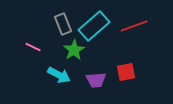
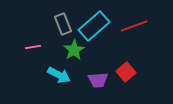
pink line: rotated 35 degrees counterclockwise
red square: rotated 30 degrees counterclockwise
purple trapezoid: moved 2 px right
